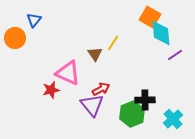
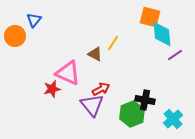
orange square: rotated 15 degrees counterclockwise
cyan diamond: moved 1 px right, 1 px down
orange circle: moved 2 px up
brown triangle: rotated 28 degrees counterclockwise
red star: moved 1 px right, 1 px up
black cross: rotated 12 degrees clockwise
